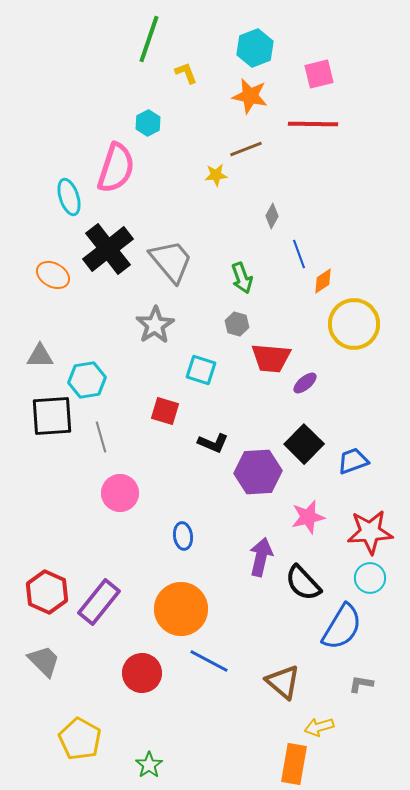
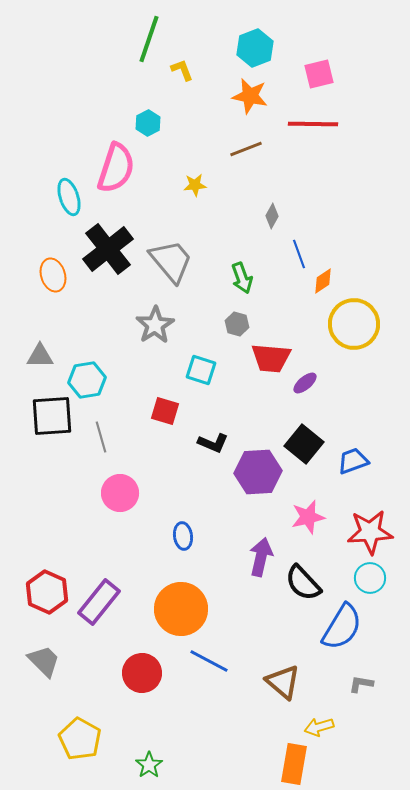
yellow L-shape at (186, 73): moved 4 px left, 3 px up
yellow star at (216, 175): moved 21 px left, 10 px down
orange ellipse at (53, 275): rotated 44 degrees clockwise
black square at (304, 444): rotated 6 degrees counterclockwise
